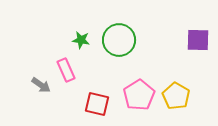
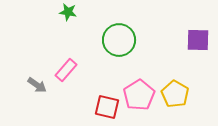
green star: moved 13 px left, 28 px up
pink rectangle: rotated 65 degrees clockwise
gray arrow: moved 4 px left
yellow pentagon: moved 1 px left, 2 px up
red square: moved 10 px right, 3 px down
